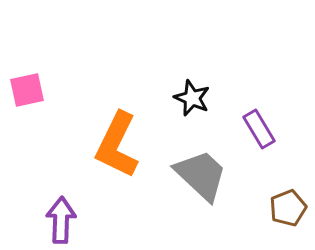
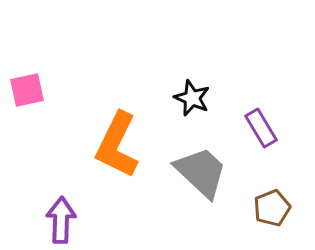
purple rectangle: moved 2 px right, 1 px up
gray trapezoid: moved 3 px up
brown pentagon: moved 16 px left
